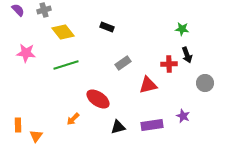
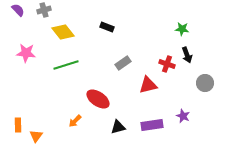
red cross: moved 2 px left; rotated 21 degrees clockwise
orange arrow: moved 2 px right, 2 px down
